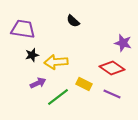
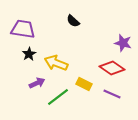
black star: moved 3 px left, 1 px up; rotated 16 degrees counterclockwise
yellow arrow: moved 1 px down; rotated 25 degrees clockwise
purple arrow: moved 1 px left
